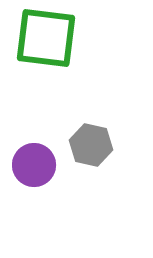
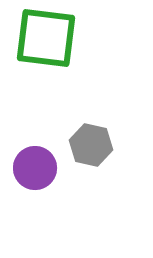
purple circle: moved 1 px right, 3 px down
